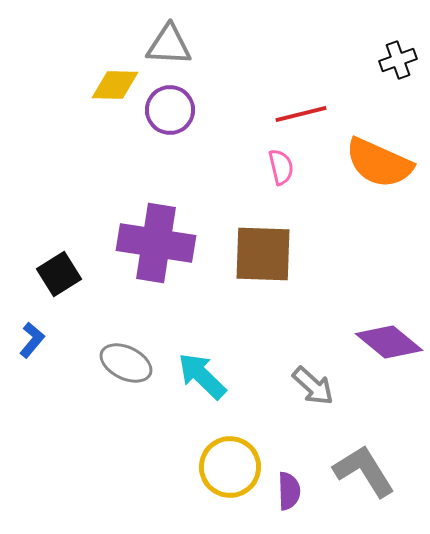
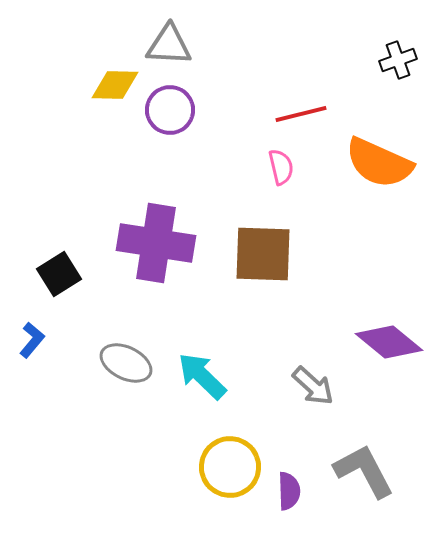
gray L-shape: rotated 4 degrees clockwise
